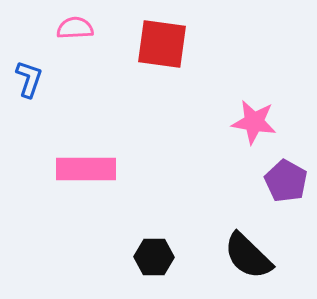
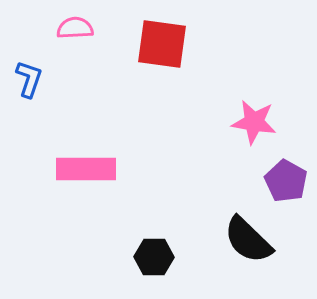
black semicircle: moved 16 px up
